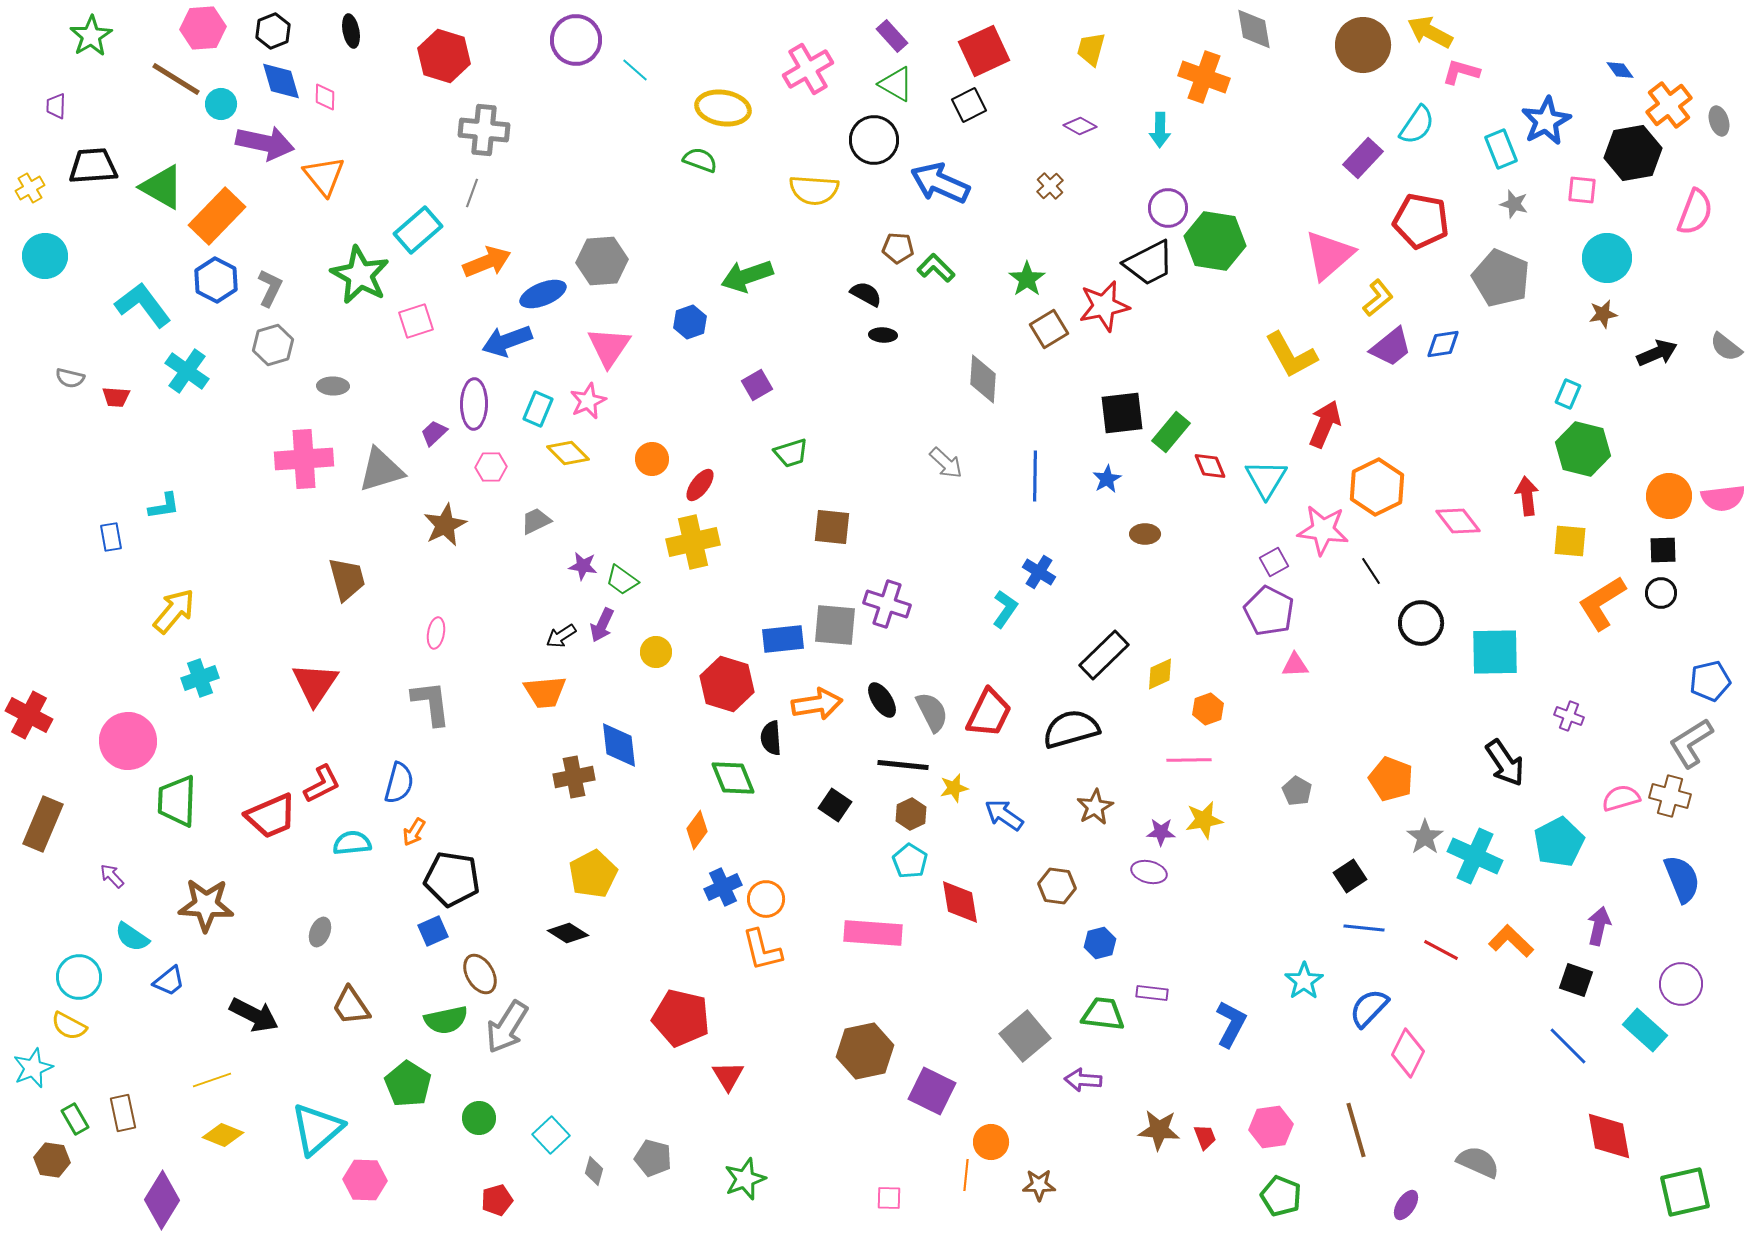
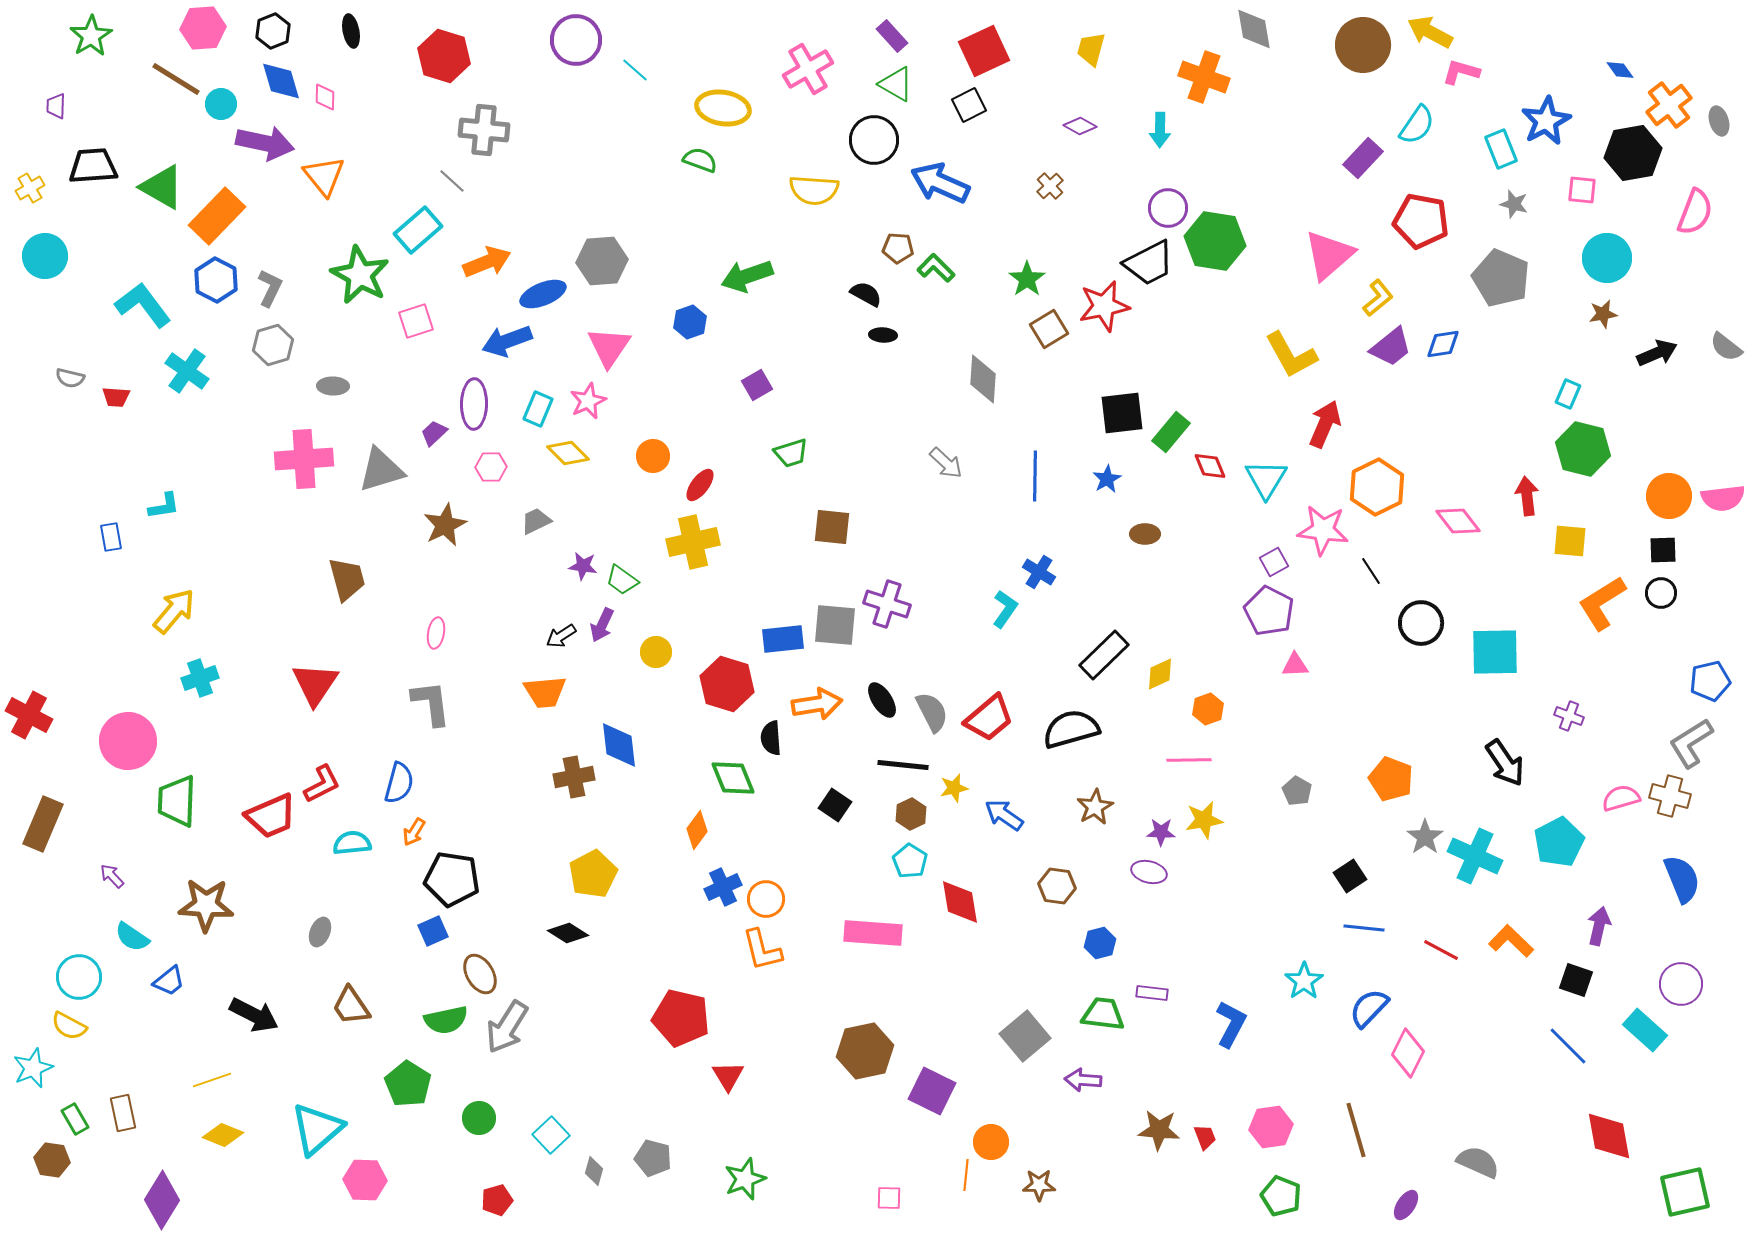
gray line at (472, 193): moved 20 px left, 12 px up; rotated 68 degrees counterclockwise
orange circle at (652, 459): moved 1 px right, 3 px up
red trapezoid at (989, 713): moved 5 px down; rotated 24 degrees clockwise
